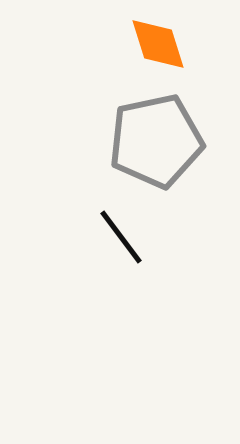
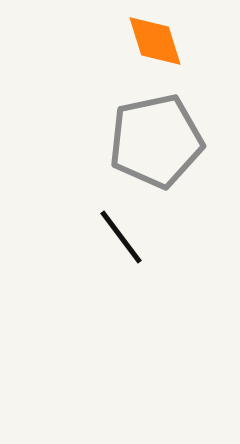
orange diamond: moved 3 px left, 3 px up
